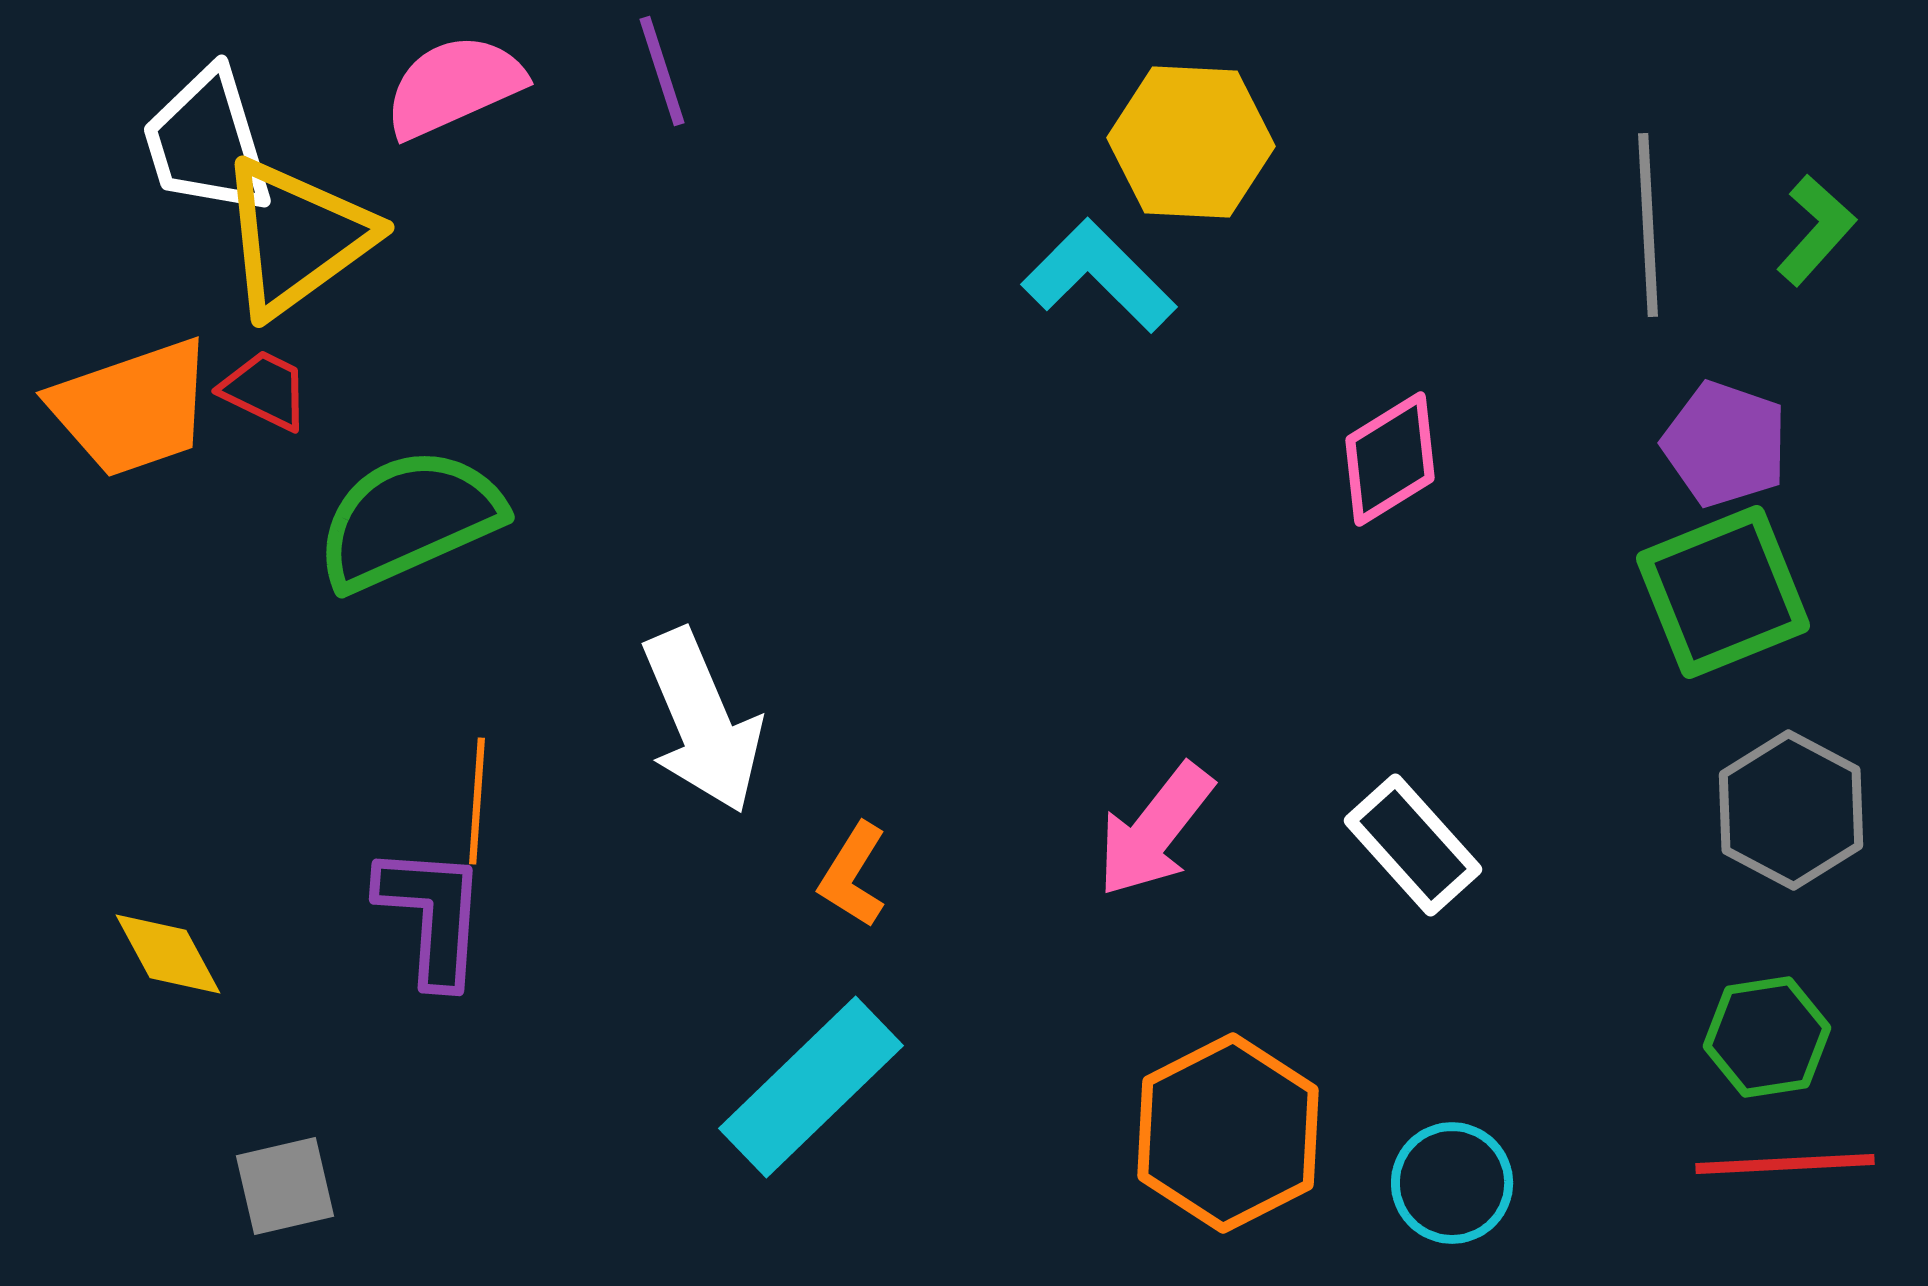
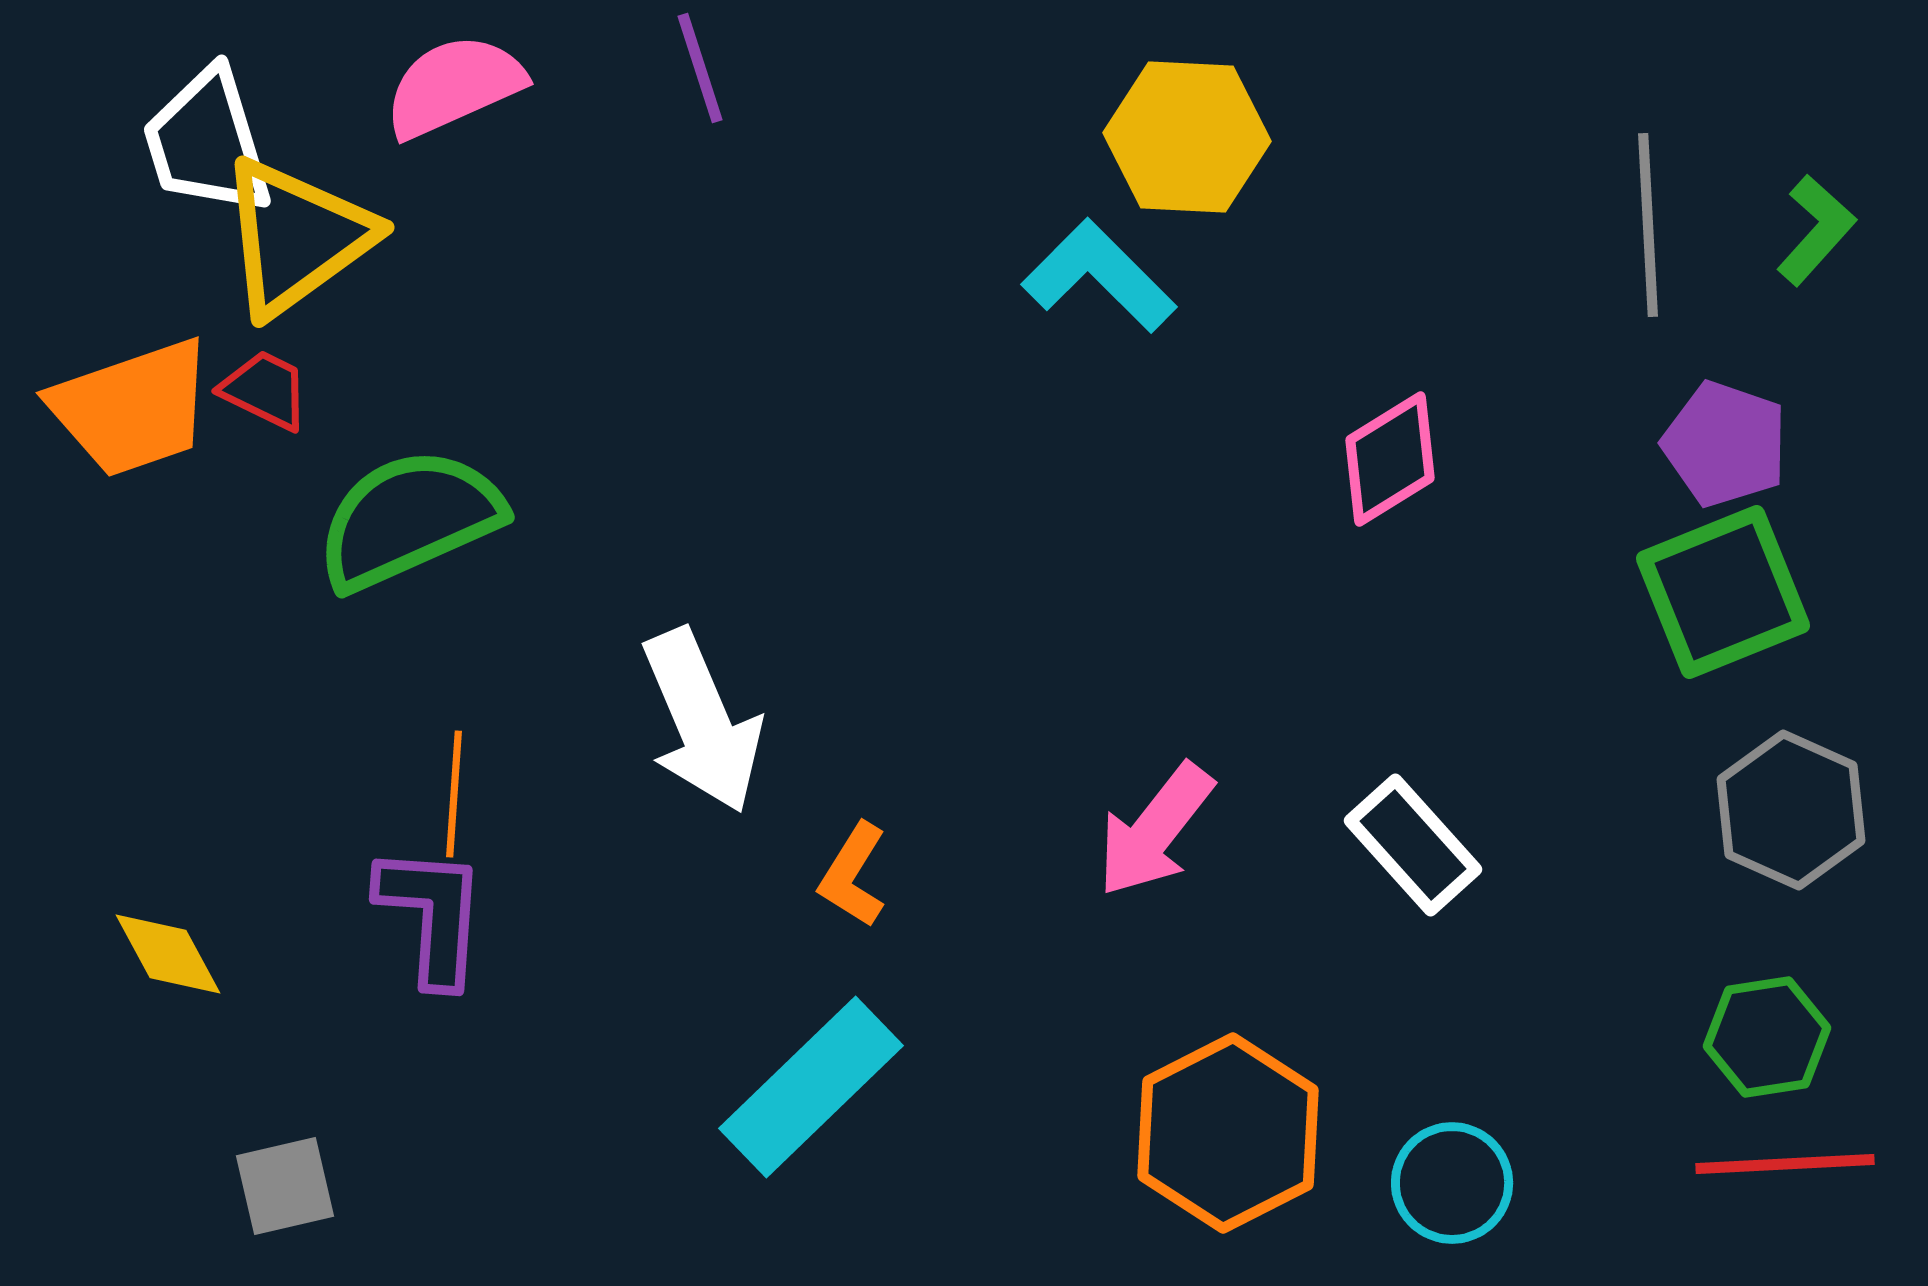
purple line: moved 38 px right, 3 px up
yellow hexagon: moved 4 px left, 5 px up
orange line: moved 23 px left, 7 px up
gray hexagon: rotated 4 degrees counterclockwise
